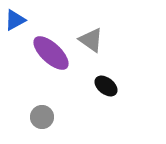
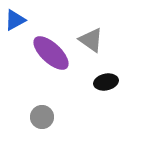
black ellipse: moved 4 px up; rotated 50 degrees counterclockwise
